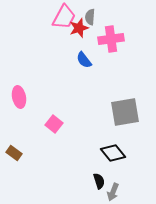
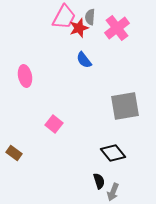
pink cross: moved 6 px right, 11 px up; rotated 30 degrees counterclockwise
pink ellipse: moved 6 px right, 21 px up
gray square: moved 6 px up
